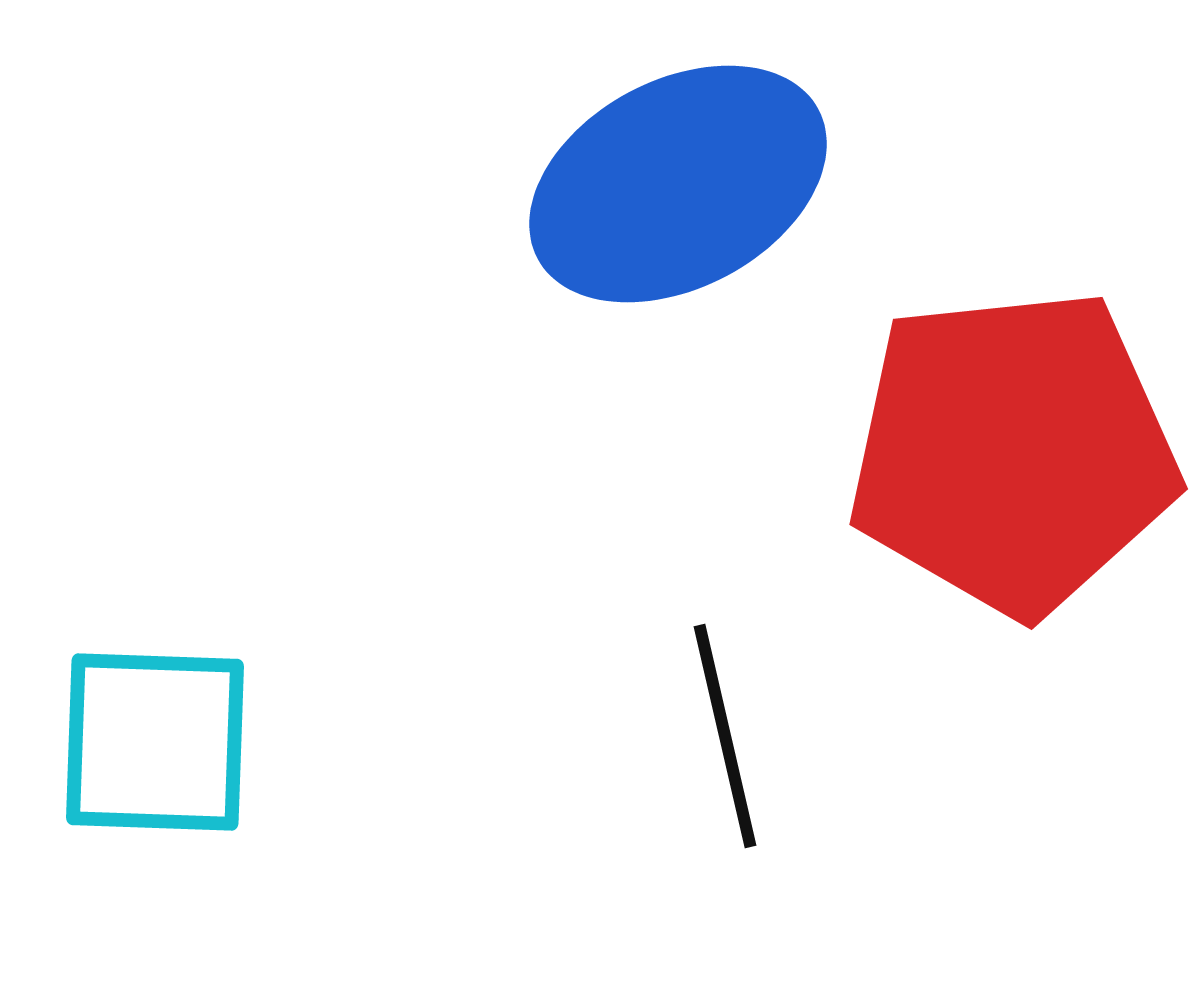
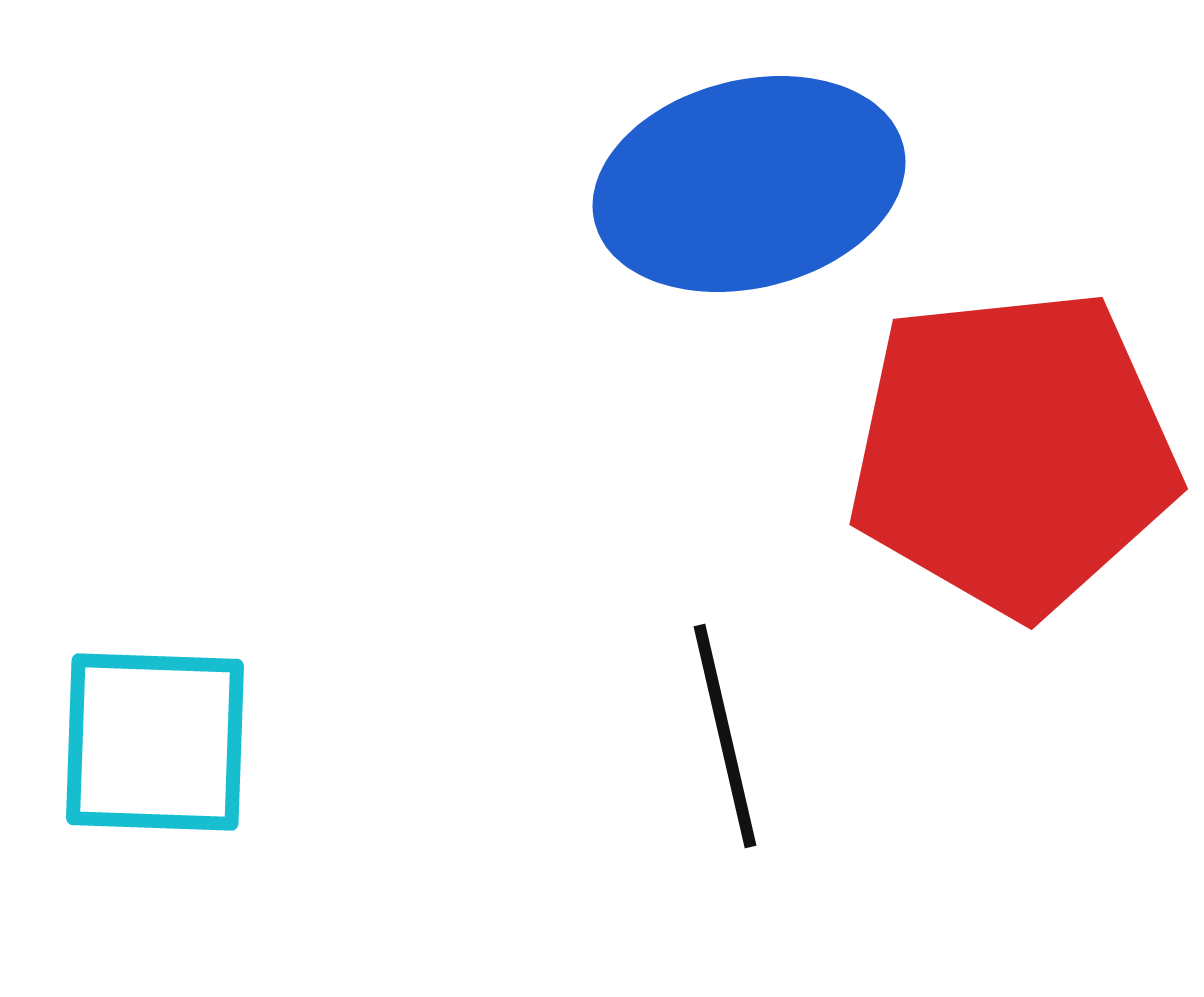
blue ellipse: moved 71 px right; rotated 14 degrees clockwise
